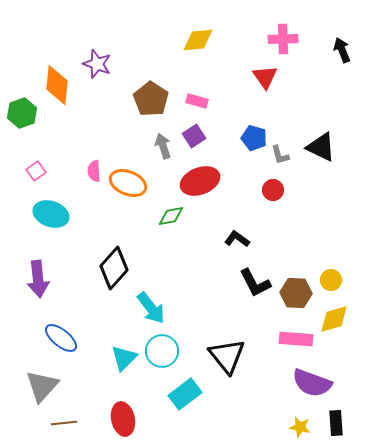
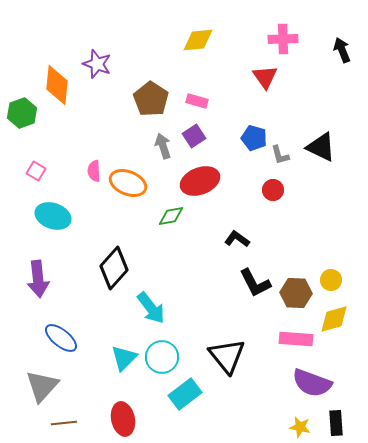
pink square at (36, 171): rotated 24 degrees counterclockwise
cyan ellipse at (51, 214): moved 2 px right, 2 px down
cyan circle at (162, 351): moved 6 px down
